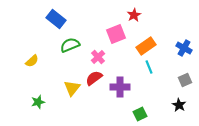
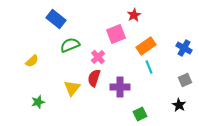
red semicircle: rotated 36 degrees counterclockwise
